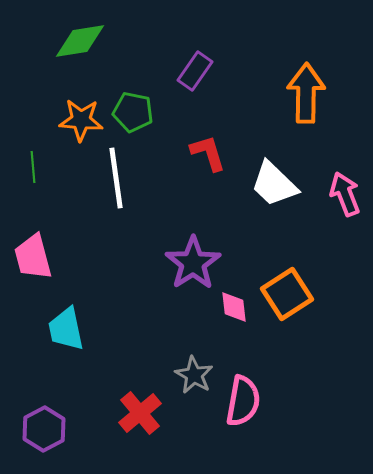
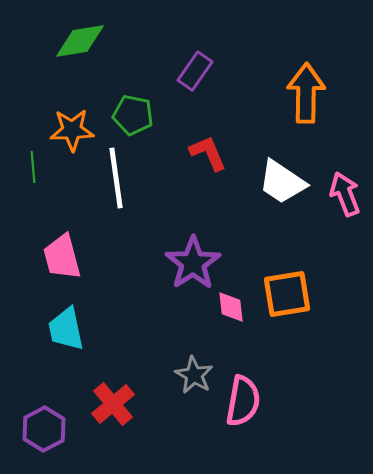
green pentagon: moved 3 px down
orange star: moved 9 px left, 10 px down; rotated 6 degrees counterclockwise
red L-shape: rotated 6 degrees counterclockwise
white trapezoid: moved 8 px right, 2 px up; rotated 10 degrees counterclockwise
pink trapezoid: moved 29 px right
orange square: rotated 24 degrees clockwise
pink diamond: moved 3 px left
red cross: moved 27 px left, 9 px up
